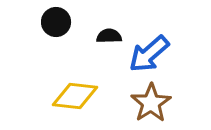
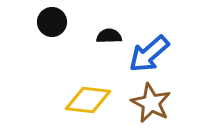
black circle: moved 4 px left
yellow diamond: moved 13 px right, 4 px down
brown star: rotated 12 degrees counterclockwise
